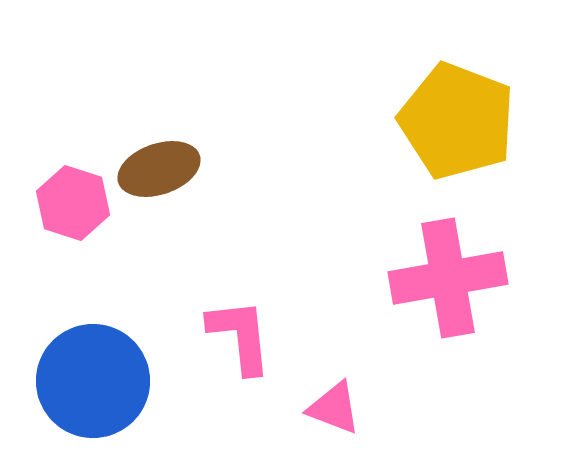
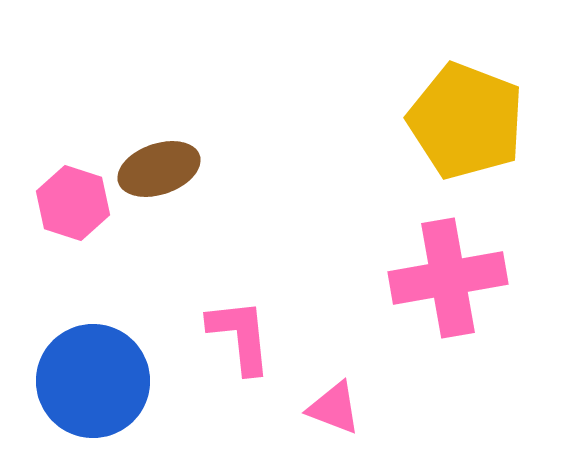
yellow pentagon: moved 9 px right
